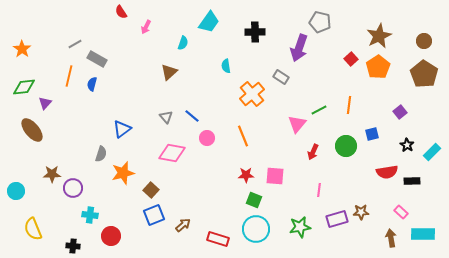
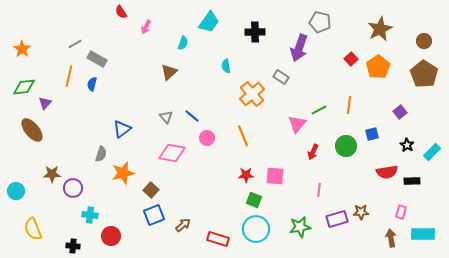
brown star at (379, 36): moved 1 px right, 7 px up
pink rectangle at (401, 212): rotated 64 degrees clockwise
